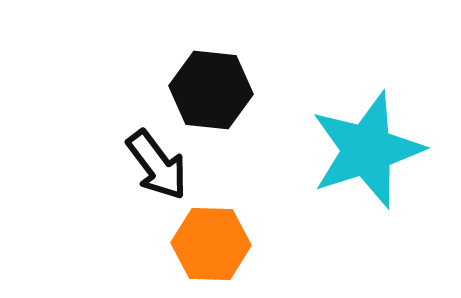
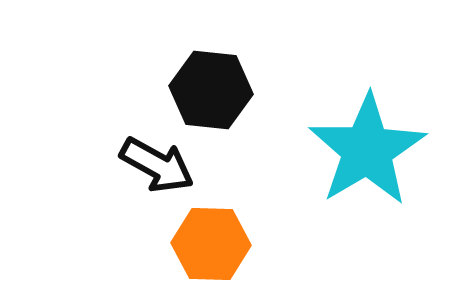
cyan star: rotated 13 degrees counterclockwise
black arrow: rotated 24 degrees counterclockwise
